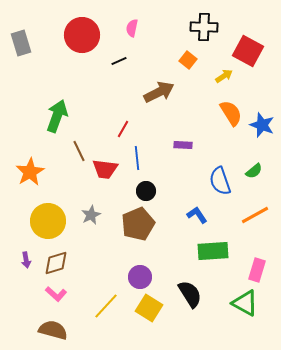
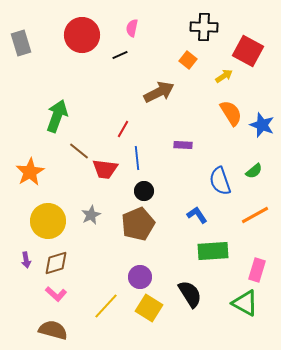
black line: moved 1 px right, 6 px up
brown line: rotated 25 degrees counterclockwise
black circle: moved 2 px left
